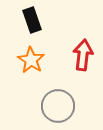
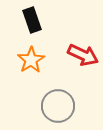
red arrow: rotated 108 degrees clockwise
orange star: rotated 8 degrees clockwise
